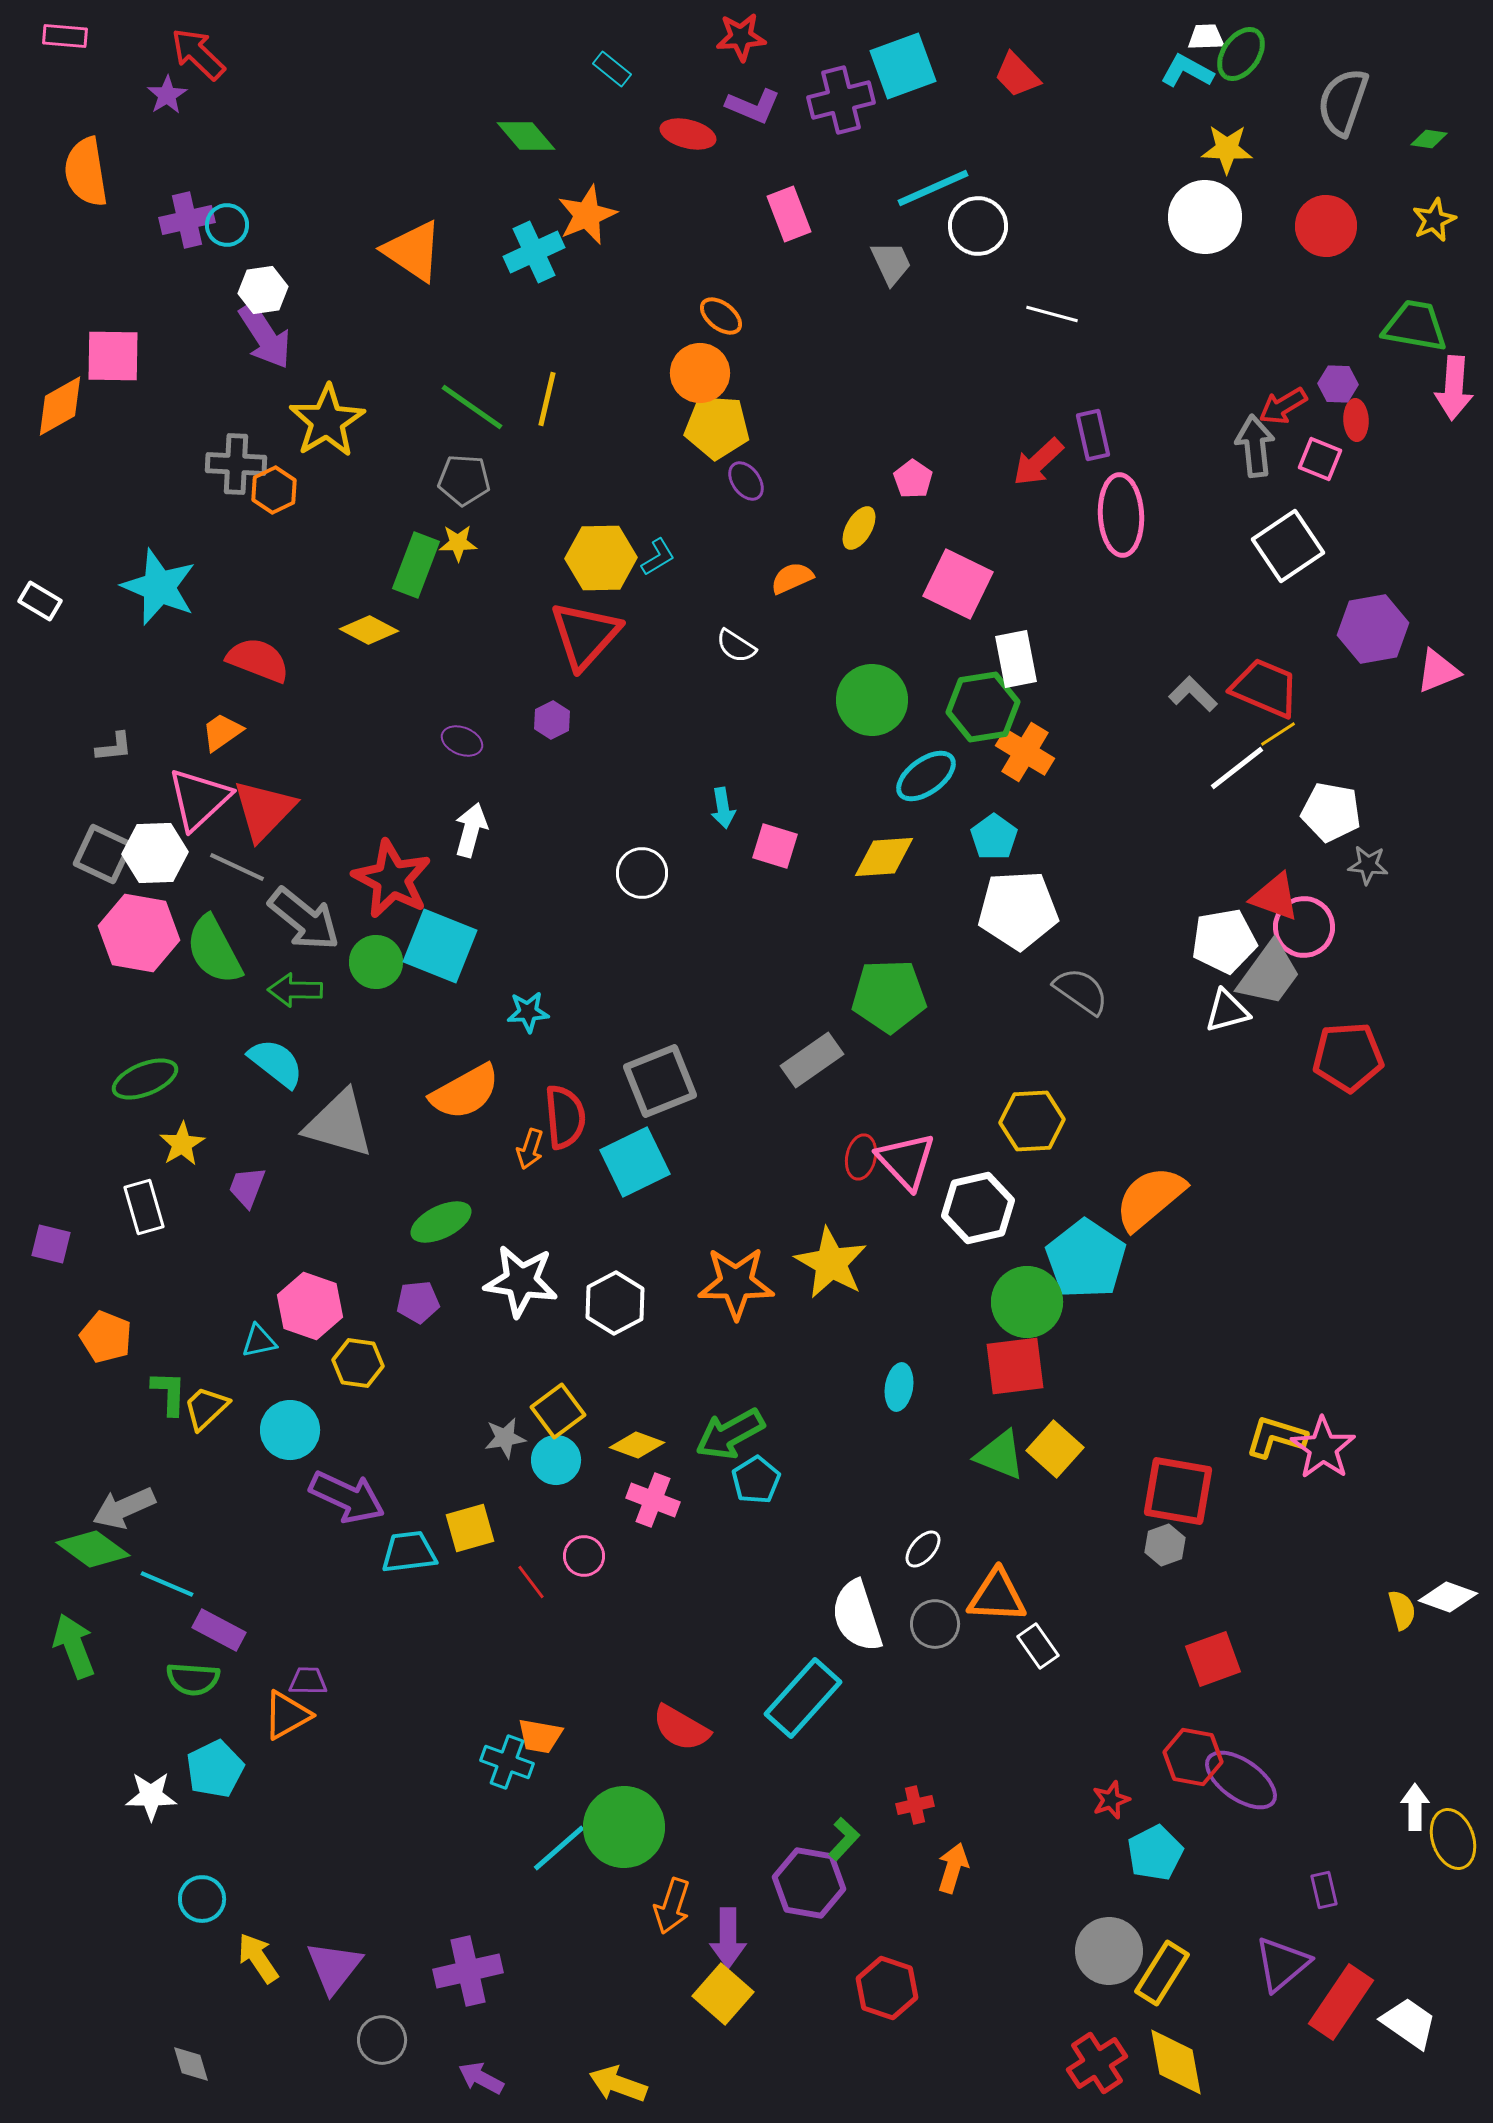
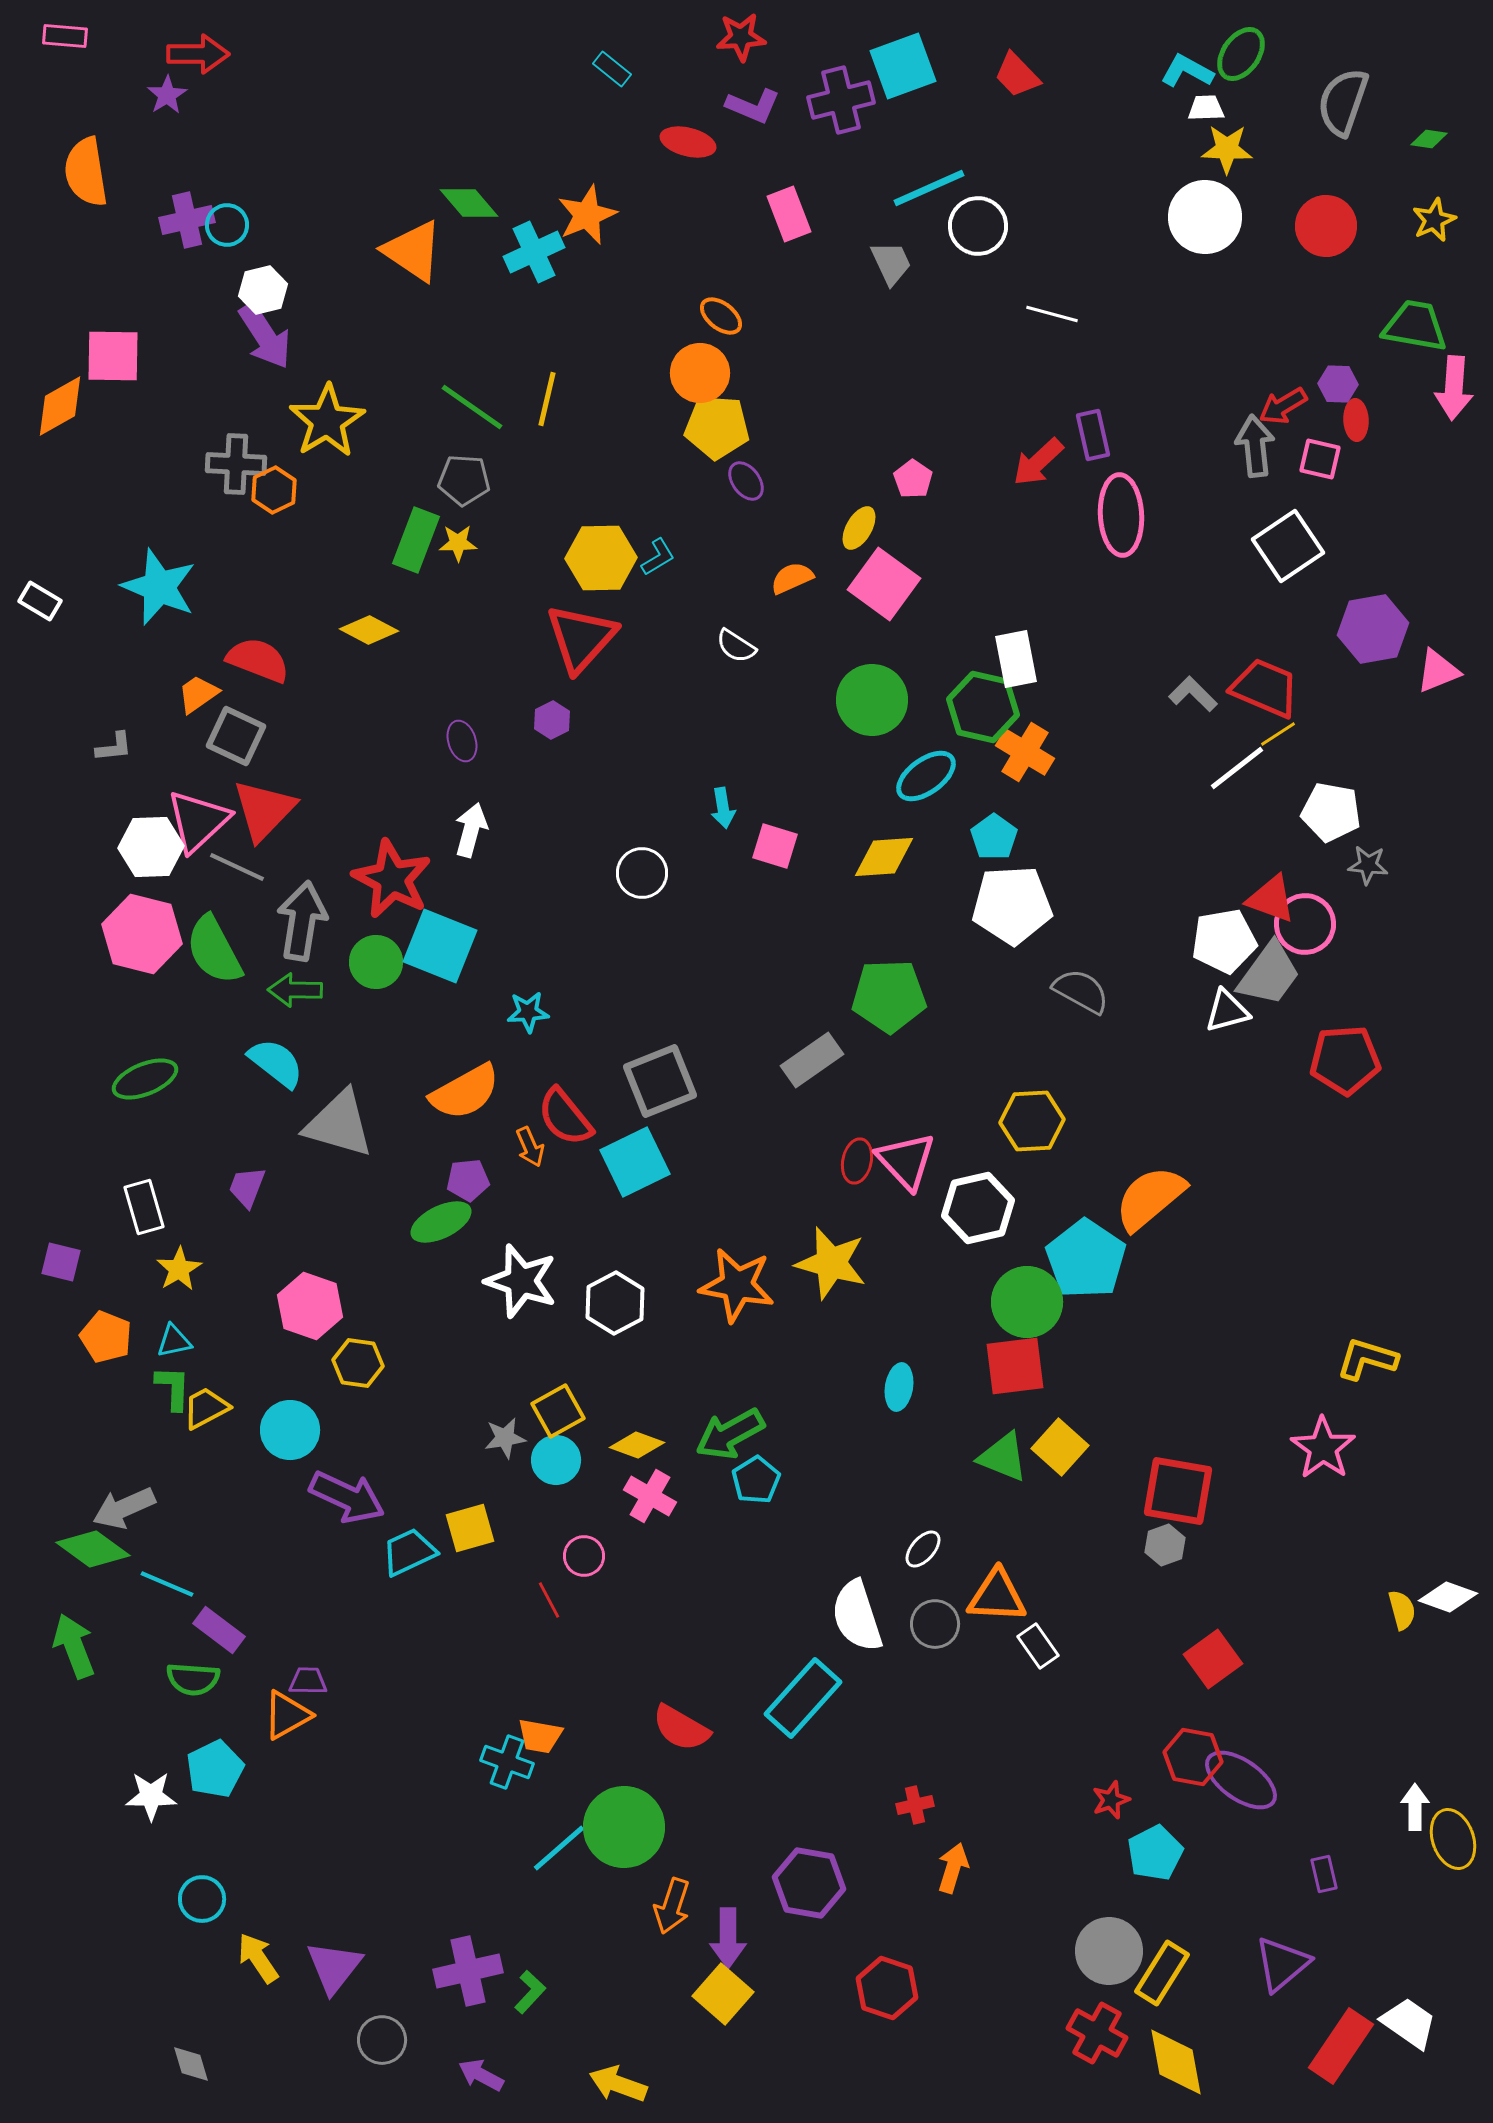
white trapezoid at (1206, 37): moved 71 px down
red arrow at (198, 54): rotated 136 degrees clockwise
red ellipse at (688, 134): moved 8 px down
green diamond at (526, 136): moved 57 px left, 67 px down
cyan line at (933, 188): moved 4 px left
white hexagon at (263, 290): rotated 6 degrees counterclockwise
pink square at (1320, 459): rotated 9 degrees counterclockwise
green rectangle at (416, 565): moved 25 px up
pink square at (958, 584): moved 74 px left; rotated 10 degrees clockwise
red triangle at (585, 635): moved 4 px left, 3 px down
green hexagon at (983, 707): rotated 22 degrees clockwise
orange trapezoid at (222, 732): moved 24 px left, 38 px up
purple ellipse at (462, 741): rotated 51 degrees clockwise
pink triangle at (199, 799): moved 1 px left, 22 px down
white hexagon at (155, 853): moved 4 px left, 6 px up
gray square at (103, 854): moved 133 px right, 118 px up
red triangle at (1275, 897): moved 4 px left, 2 px down
white pentagon at (1018, 910): moved 6 px left, 5 px up
gray arrow at (304, 919): moved 2 px left, 2 px down; rotated 120 degrees counterclockwise
pink circle at (1304, 927): moved 1 px right, 3 px up
pink hexagon at (139, 933): moved 3 px right, 1 px down; rotated 4 degrees clockwise
gray semicircle at (1081, 991): rotated 6 degrees counterclockwise
red pentagon at (1348, 1057): moved 3 px left, 3 px down
red semicircle at (565, 1117): rotated 146 degrees clockwise
yellow star at (182, 1144): moved 3 px left, 125 px down
orange arrow at (530, 1149): moved 2 px up; rotated 42 degrees counterclockwise
red ellipse at (861, 1157): moved 4 px left, 4 px down
purple square at (51, 1244): moved 10 px right, 18 px down
yellow star at (831, 1263): rotated 14 degrees counterclockwise
white star at (521, 1281): rotated 10 degrees clockwise
orange star at (736, 1283): moved 1 px right, 2 px down; rotated 10 degrees clockwise
purple pentagon at (418, 1302): moved 50 px right, 122 px up
cyan triangle at (259, 1341): moved 85 px left
green L-shape at (169, 1393): moved 4 px right, 5 px up
yellow trapezoid at (206, 1408): rotated 15 degrees clockwise
yellow square at (558, 1411): rotated 8 degrees clockwise
yellow L-shape at (1276, 1437): moved 91 px right, 78 px up
yellow square at (1055, 1449): moved 5 px right, 2 px up
green triangle at (1000, 1455): moved 3 px right, 2 px down
pink cross at (653, 1500): moved 3 px left, 4 px up; rotated 9 degrees clockwise
cyan trapezoid at (409, 1552): rotated 18 degrees counterclockwise
red line at (531, 1582): moved 18 px right, 18 px down; rotated 9 degrees clockwise
purple rectangle at (219, 1630): rotated 9 degrees clockwise
red square at (1213, 1659): rotated 16 degrees counterclockwise
green L-shape at (844, 1839): moved 314 px left, 153 px down
purple rectangle at (1324, 1890): moved 16 px up
red rectangle at (1341, 2002): moved 44 px down
red cross at (1097, 2063): moved 30 px up; rotated 28 degrees counterclockwise
purple arrow at (481, 2078): moved 3 px up
